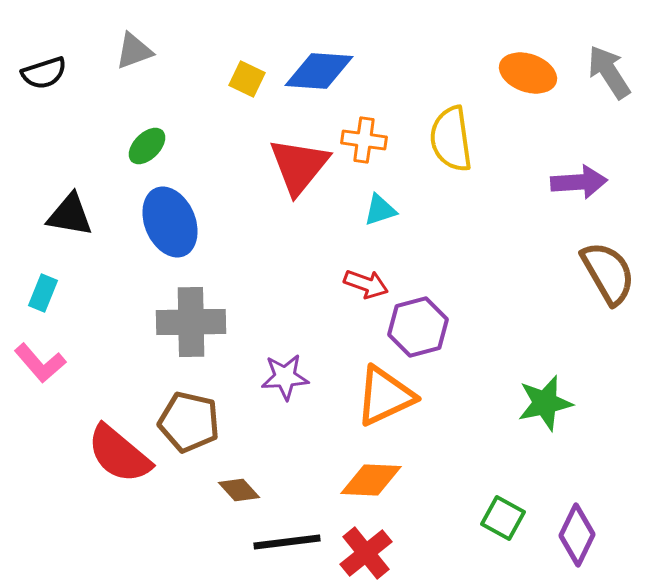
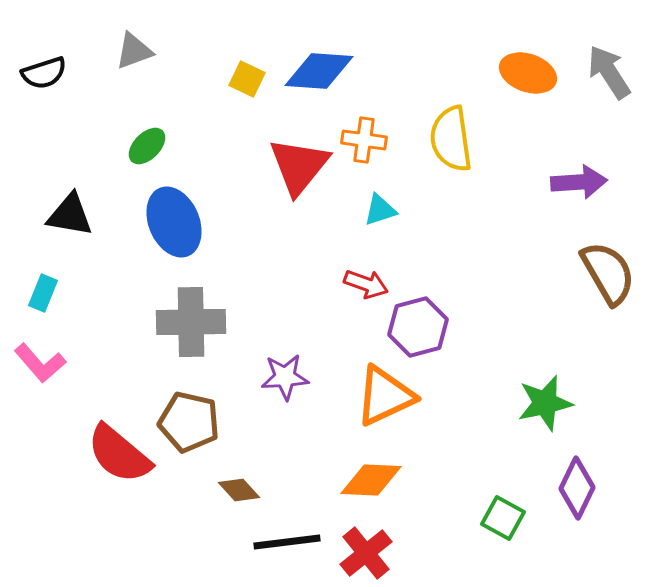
blue ellipse: moved 4 px right
purple diamond: moved 47 px up
